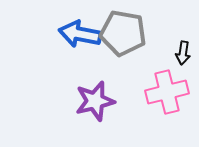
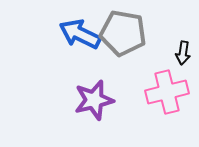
blue arrow: rotated 15 degrees clockwise
purple star: moved 1 px left, 1 px up
